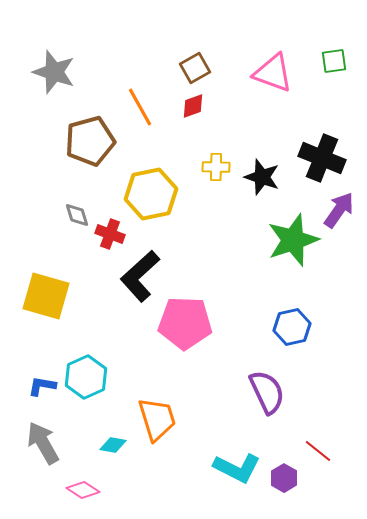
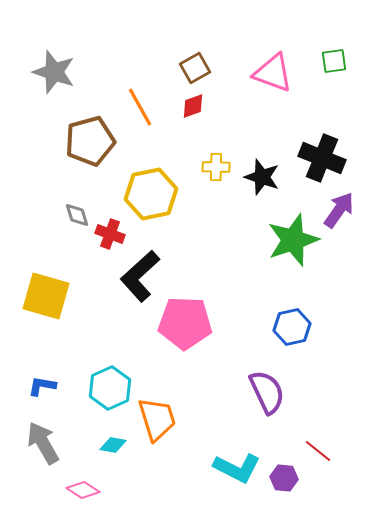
cyan hexagon: moved 24 px right, 11 px down
purple hexagon: rotated 24 degrees counterclockwise
